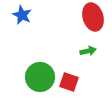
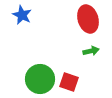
red ellipse: moved 5 px left, 2 px down
green arrow: moved 3 px right
green circle: moved 2 px down
